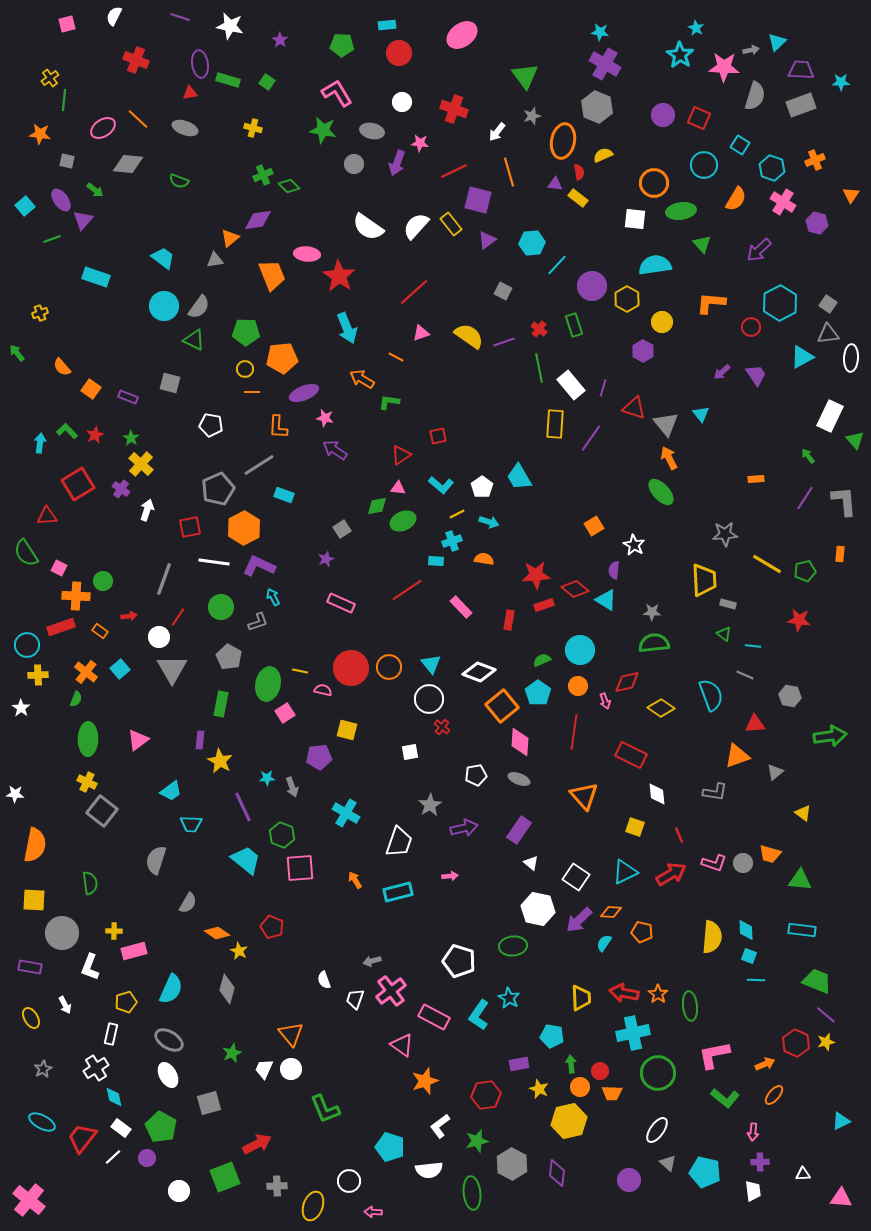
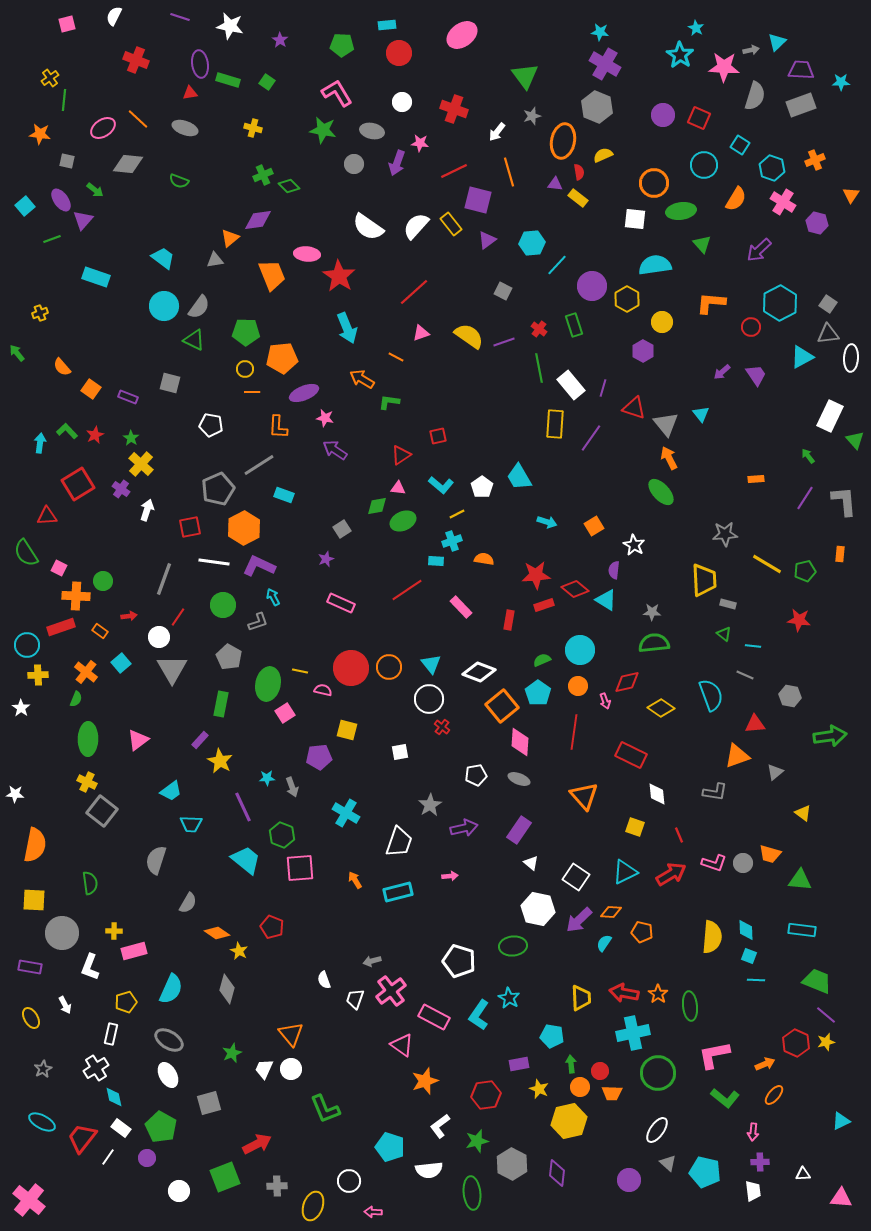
cyan arrow at (489, 522): moved 58 px right
green circle at (221, 607): moved 2 px right, 2 px up
cyan square at (120, 669): moved 1 px right, 6 px up
purple rectangle at (200, 740): rotated 36 degrees clockwise
white square at (410, 752): moved 10 px left
white line at (113, 1157): moved 5 px left; rotated 12 degrees counterclockwise
